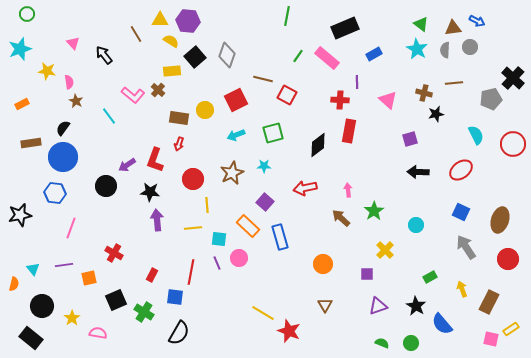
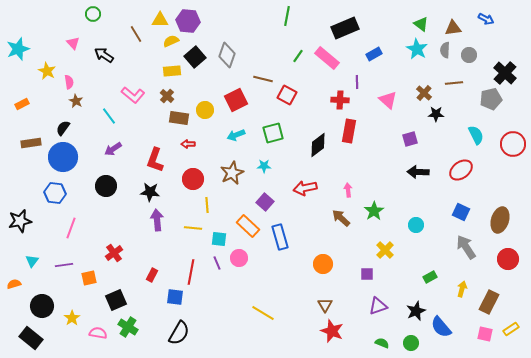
green circle at (27, 14): moved 66 px right
blue arrow at (477, 21): moved 9 px right, 2 px up
yellow semicircle at (171, 41): rotated 56 degrees counterclockwise
gray circle at (470, 47): moved 1 px left, 8 px down
cyan star at (20, 49): moved 2 px left
black arrow at (104, 55): rotated 18 degrees counterclockwise
yellow star at (47, 71): rotated 18 degrees clockwise
black cross at (513, 78): moved 8 px left, 5 px up
brown cross at (158, 90): moved 9 px right, 6 px down
brown cross at (424, 93): rotated 28 degrees clockwise
black star at (436, 114): rotated 14 degrees clockwise
red arrow at (179, 144): moved 9 px right; rotated 72 degrees clockwise
purple arrow at (127, 165): moved 14 px left, 16 px up
black star at (20, 215): moved 6 px down
yellow line at (193, 228): rotated 12 degrees clockwise
red cross at (114, 253): rotated 24 degrees clockwise
cyan triangle at (33, 269): moved 1 px left, 8 px up; rotated 16 degrees clockwise
orange semicircle at (14, 284): rotated 120 degrees counterclockwise
yellow arrow at (462, 289): rotated 35 degrees clockwise
black star at (416, 306): moved 5 px down; rotated 18 degrees clockwise
green cross at (144, 312): moved 16 px left, 15 px down
blue semicircle at (442, 324): moved 1 px left, 3 px down
red star at (289, 331): moved 43 px right
pink square at (491, 339): moved 6 px left, 5 px up
